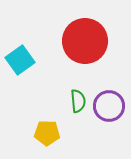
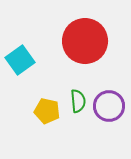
yellow pentagon: moved 22 px up; rotated 10 degrees clockwise
